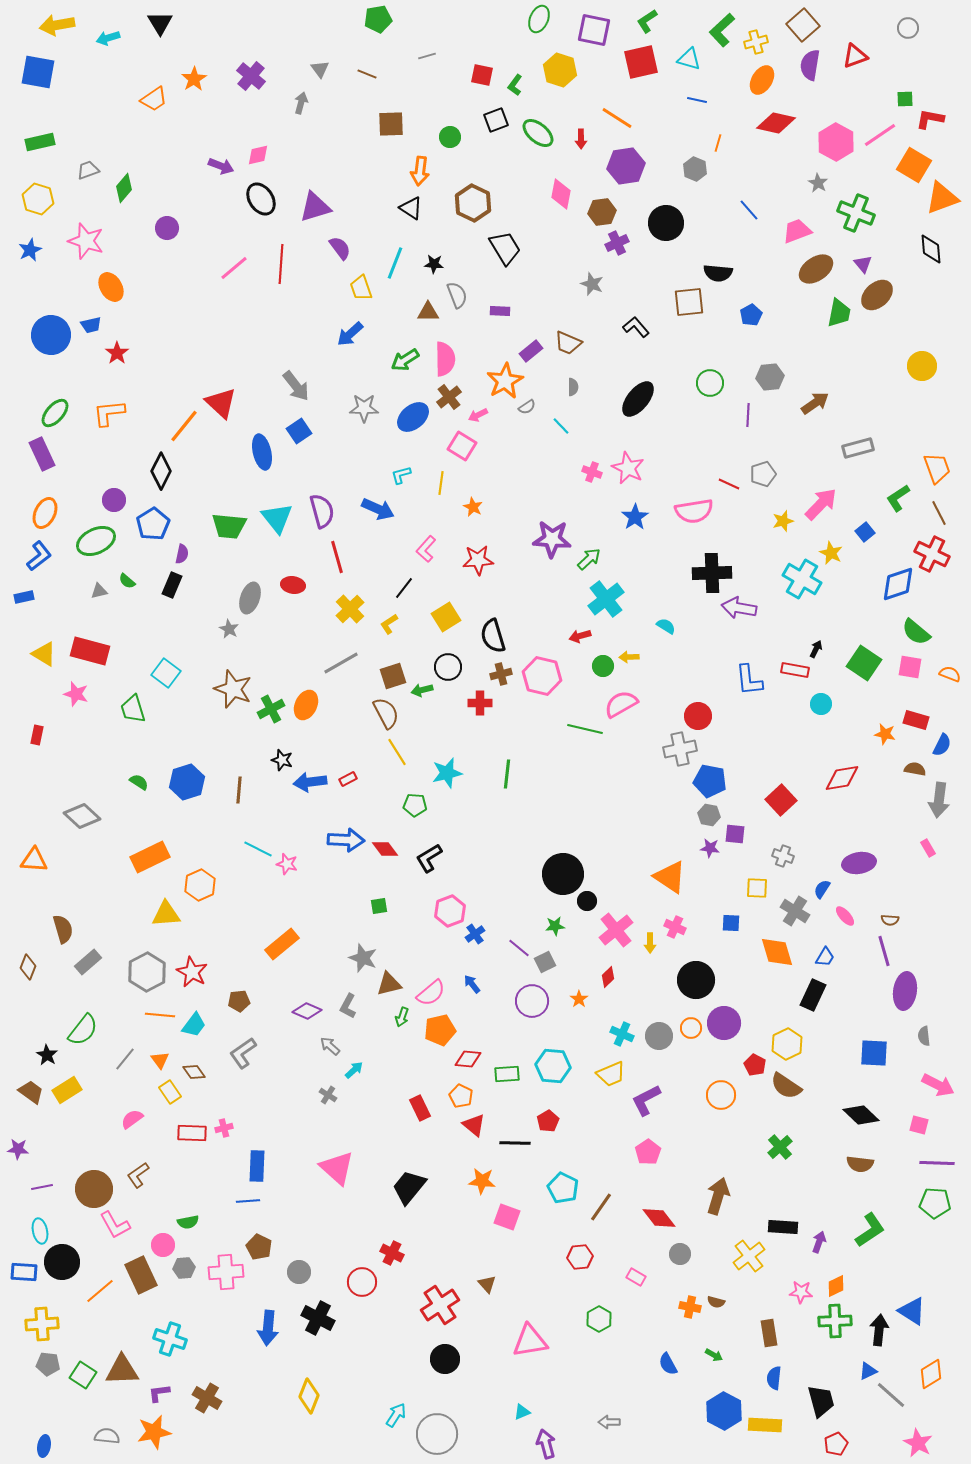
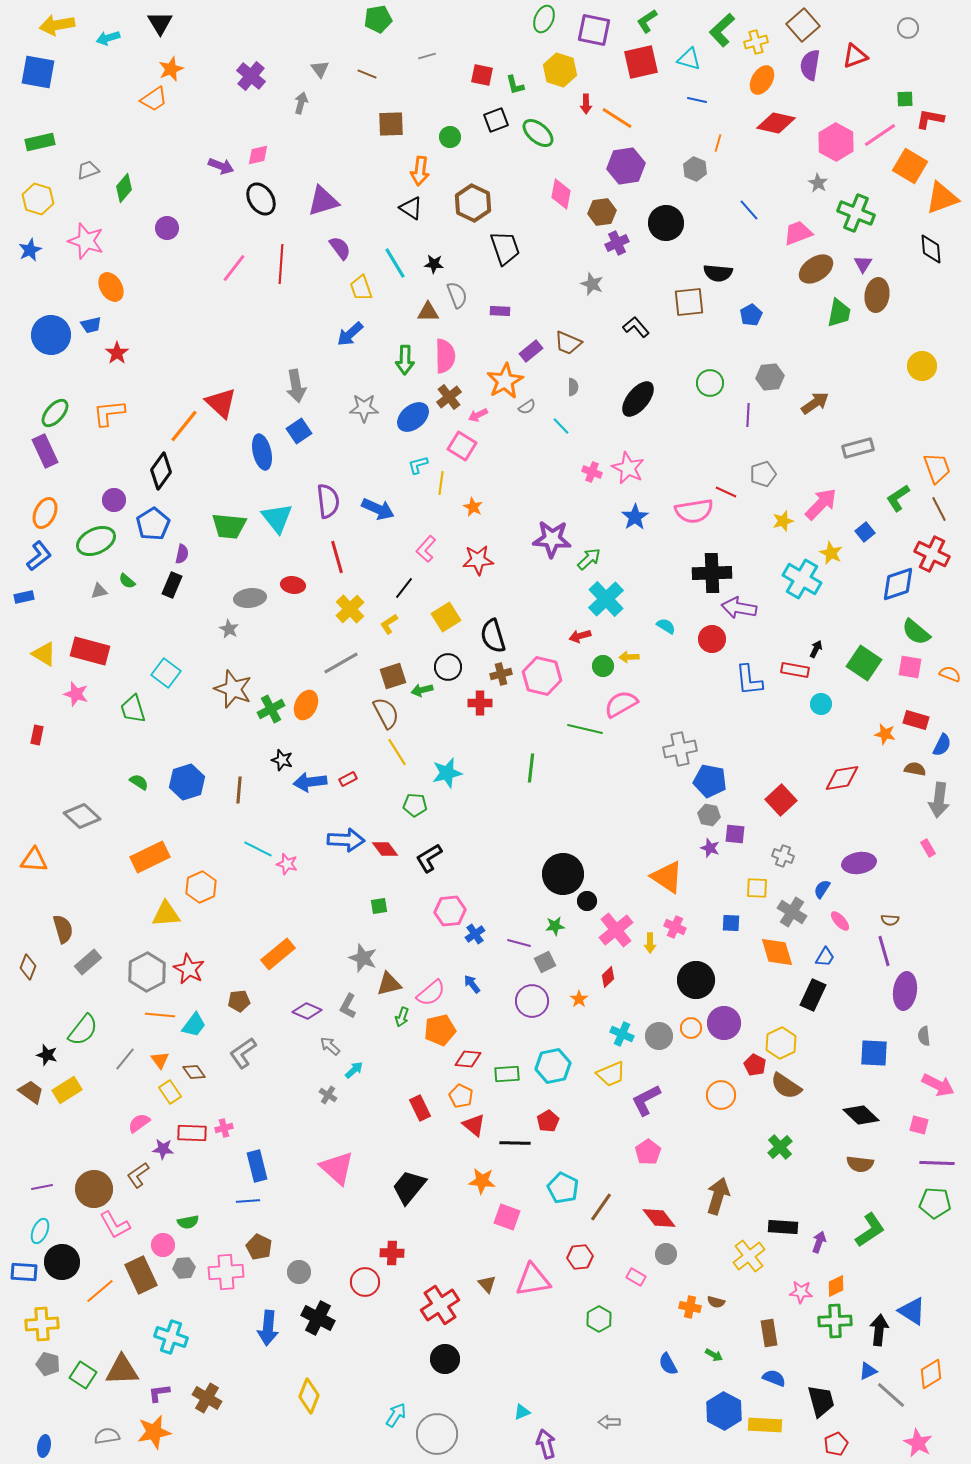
green ellipse at (539, 19): moved 5 px right
orange star at (194, 79): moved 23 px left, 10 px up; rotated 10 degrees clockwise
green L-shape at (515, 85): rotated 50 degrees counterclockwise
red arrow at (581, 139): moved 5 px right, 35 px up
orange square at (914, 165): moved 4 px left, 1 px down
purple triangle at (315, 207): moved 8 px right, 6 px up
pink trapezoid at (797, 231): moved 1 px right, 2 px down
black trapezoid at (505, 248): rotated 12 degrees clockwise
cyan line at (395, 263): rotated 52 degrees counterclockwise
purple triangle at (863, 264): rotated 12 degrees clockwise
pink line at (234, 268): rotated 12 degrees counterclockwise
brown ellipse at (877, 295): rotated 40 degrees counterclockwise
pink semicircle at (445, 359): moved 3 px up
green arrow at (405, 360): rotated 56 degrees counterclockwise
gray arrow at (296, 386): rotated 28 degrees clockwise
purple rectangle at (42, 454): moved 3 px right, 3 px up
black diamond at (161, 471): rotated 9 degrees clockwise
cyan L-shape at (401, 475): moved 17 px right, 10 px up
red line at (729, 484): moved 3 px left, 8 px down
purple semicircle at (322, 511): moved 6 px right, 10 px up; rotated 8 degrees clockwise
brown line at (939, 513): moved 4 px up
gray ellipse at (250, 598): rotated 64 degrees clockwise
cyan cross at (606, 599): rotated 6 degrees counterclockwise
red circle at (698, 716): moved 14 px right, 77 px up
green line at (507, 774): moved 24 px right, 6 px up
purple star at (710, 848): rotated 12 degrees clockwise
orange triangle at (670, 877): moved 3 px left
orange hexagon at (200, 885): moved 1 px right, 2 px down
pink hexagon at (450, 911): rotated 16 degrees clockwise
gray cross at (795, 911): moved 3 px left, 1 px down
pink ellipse at (845, 916): moved 5 px left, 5 px down
orange rectangle at (282, 944): moved 4 px left, 10 px down
purple line at (519, 948): moved 5 px up; rotated 25 degrees counterclockwise
red star at (192, 972): moved 3 px left, 3 px up
yellow hexagon at (787, 1044): moved 6 px left, 1 px up
black star at (47, 1055): rotated 15 degrees counterclockwise
cyan hexagon at (553, 1066): rotated 16 degrees counterclockwise
pink semicircle at (132, 1119): moved 7 px right, 4 px down
purple star at (18, 1149): moved 145 px right
blue rectangle at (257, 1166): rotated 16 degrees counterclockwise
cyan ellipse at (40, 1231): rotated 35 degrees clockwise
red cross at (392, 1253): rotated 25 degrees counterclockwise
gray circle at (680, 1254): moved 14 px left
red circle at (362, 1282): moved 3 px right
cyan cross at (170, 1339): moved 1 px right, 2 px up
pink triangle at (530, 1341): moved 3 px right, 61 px up
gray pentagon at (48, 1364): rotated 10 degrees clockwise
blue semicircle at (774, 1378): rotated 105 degrees clockwise
gray semicircle at (107, 1436): rotated 15 degrees counterclockwise
